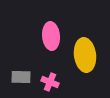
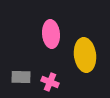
pink ellipse: moved 2 px up
